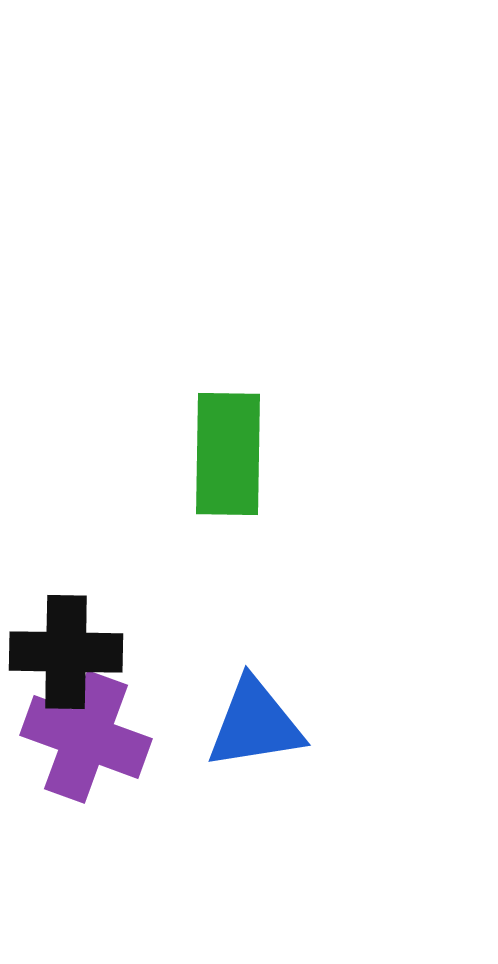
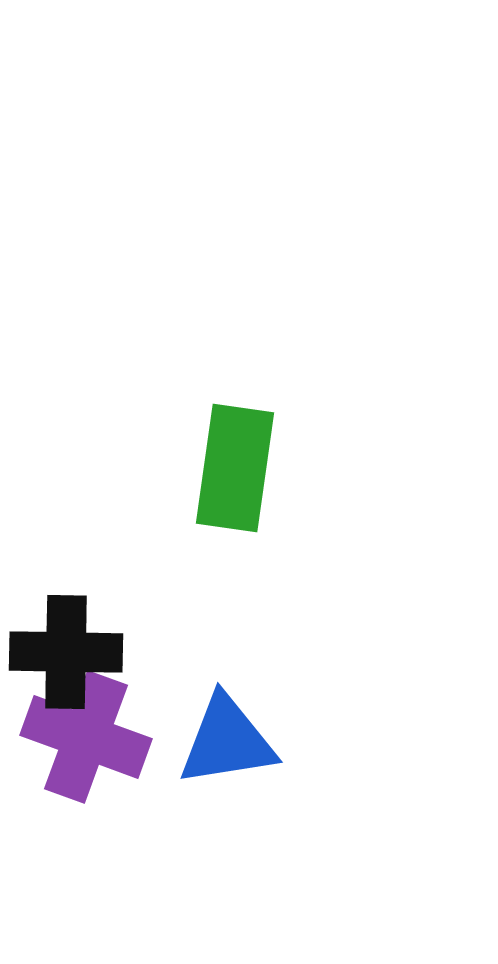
green rectangle: moved 7 px right, 14 px down; rotated 7 degrees clockwise
blue triangle: moved 28 px left, 17 px down
